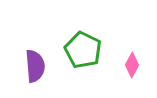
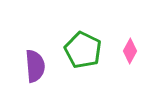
pink diamond: moved 2 px left, 14 px up
